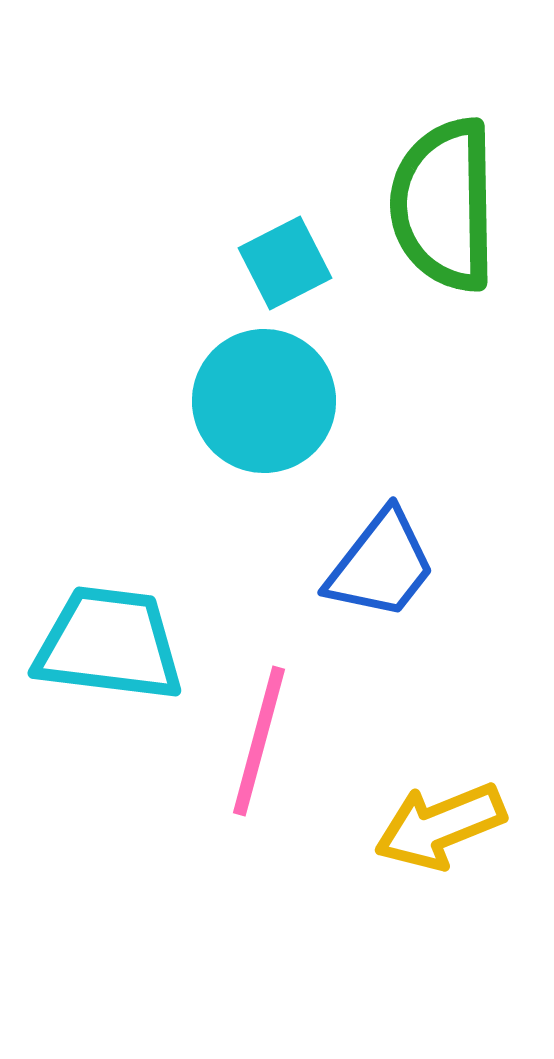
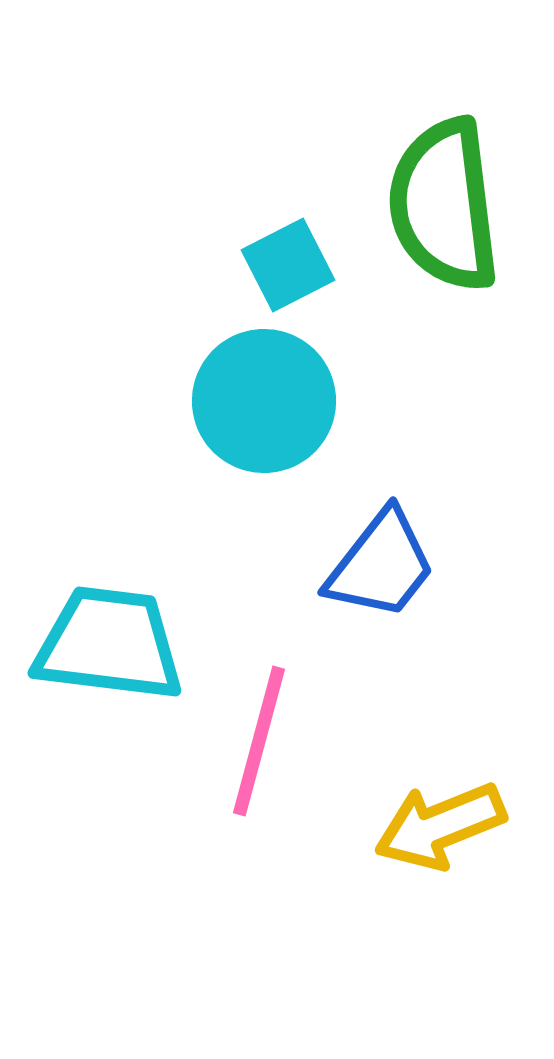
green semicircle: rotated 6 degrees counterclockwise
cyan square: moved 3 px right, 2 px down
